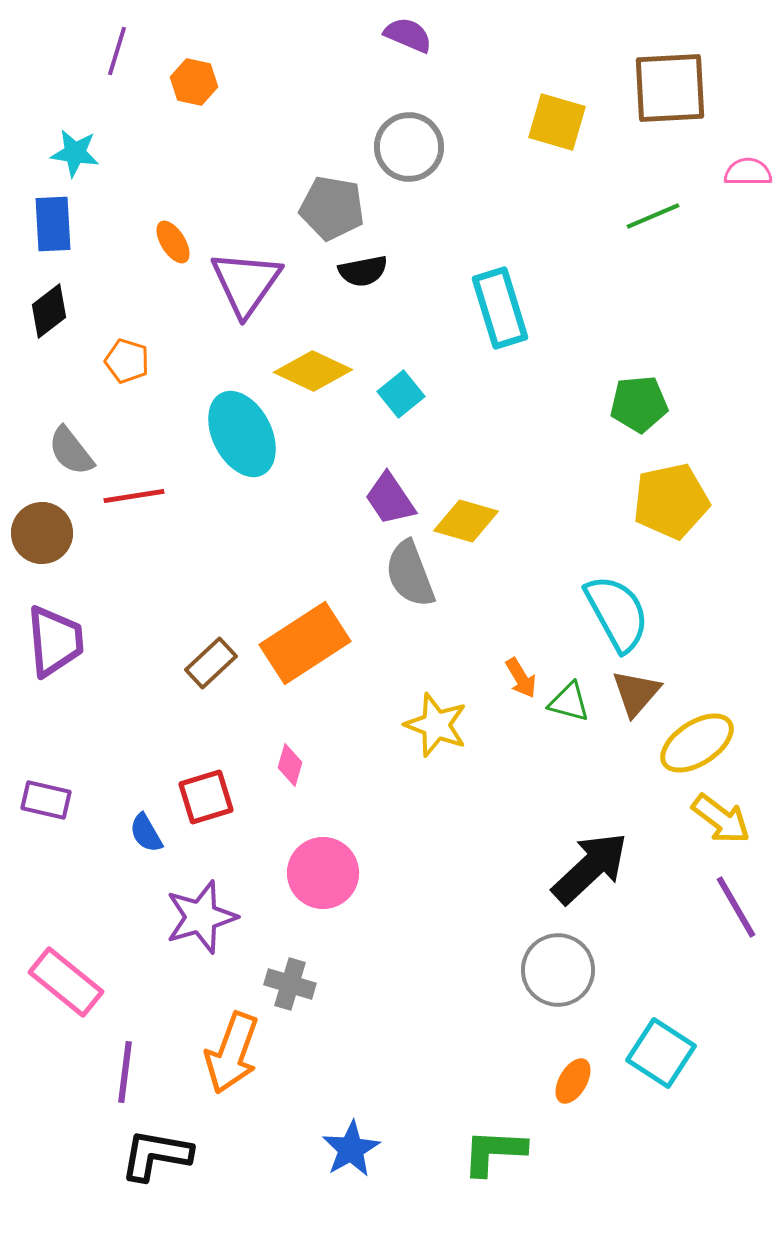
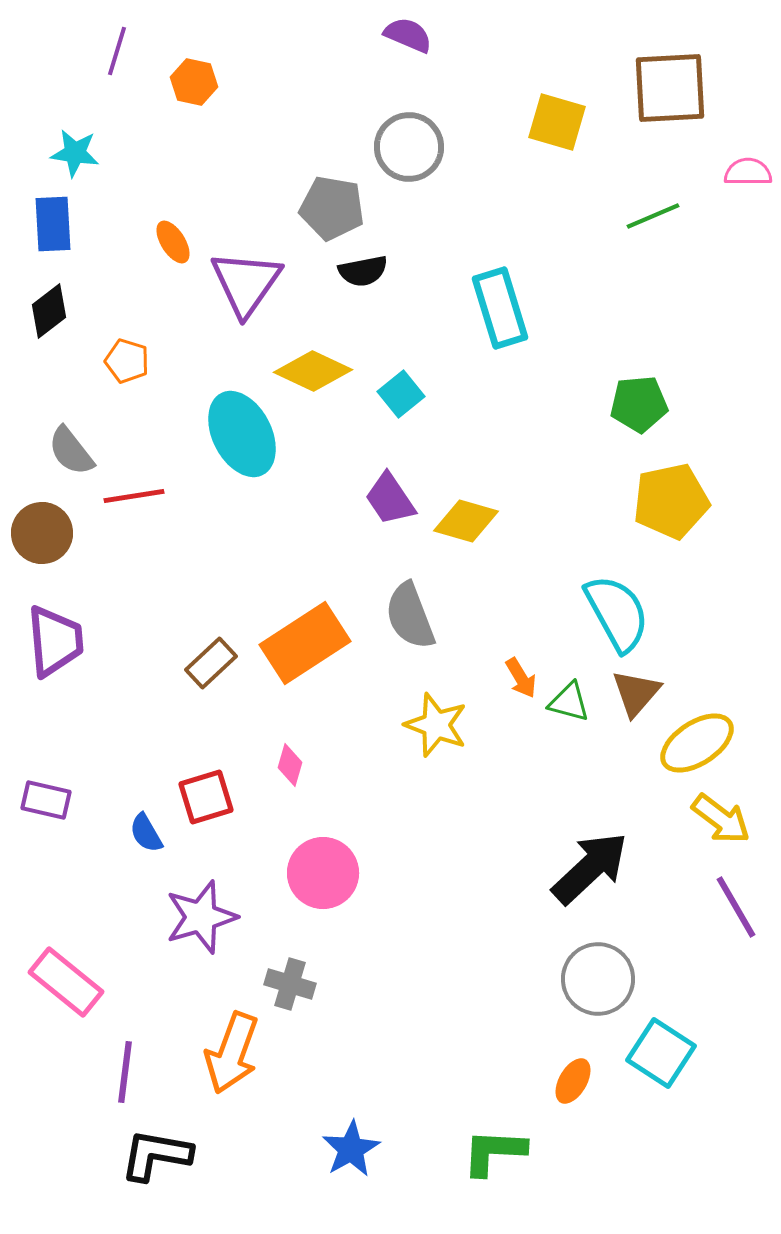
gray semicircle at (410, 574): moved 42 px down
gray circle at (558, 970): moved 40 px right, 9 px down
